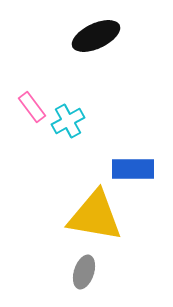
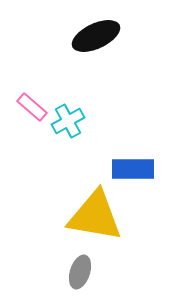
pink rectangle: rotated 12 degrees counterclockwise
gray ellipse: moved 4 px left
